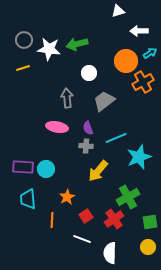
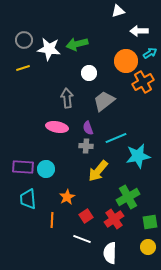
cyan star: moved 1 px left, 1 px up; rotated 10 degrees clockwise
